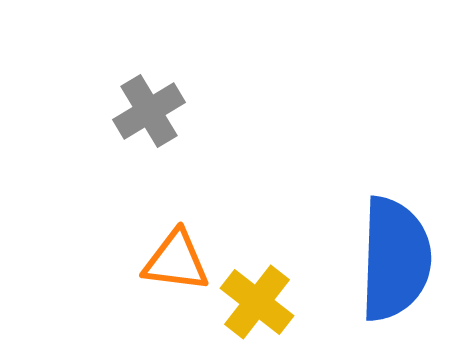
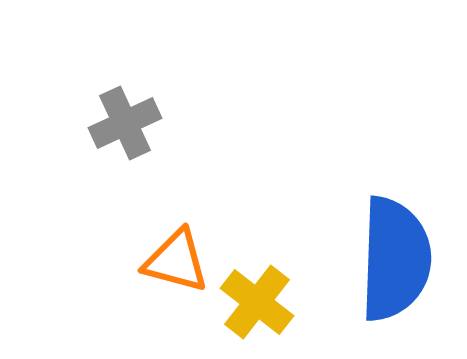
gray cross: moved 24 px left, 12 px down; rotated 6 degrees clockwise
orange triangle: rotated 8 degrees clockwise
